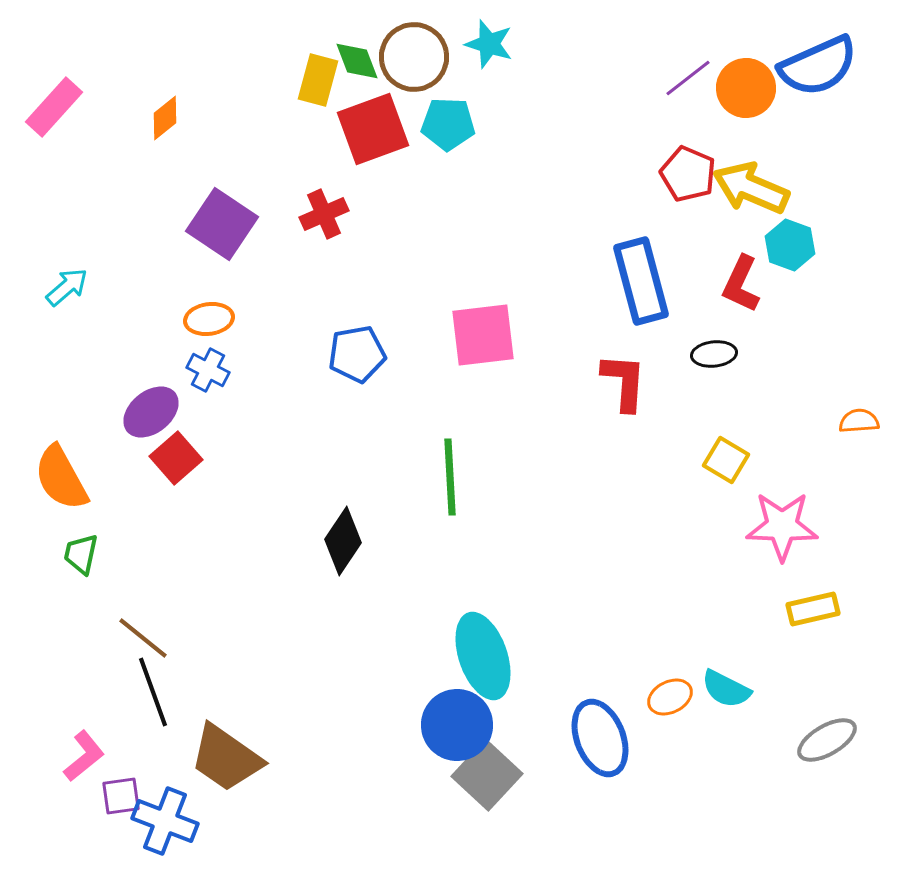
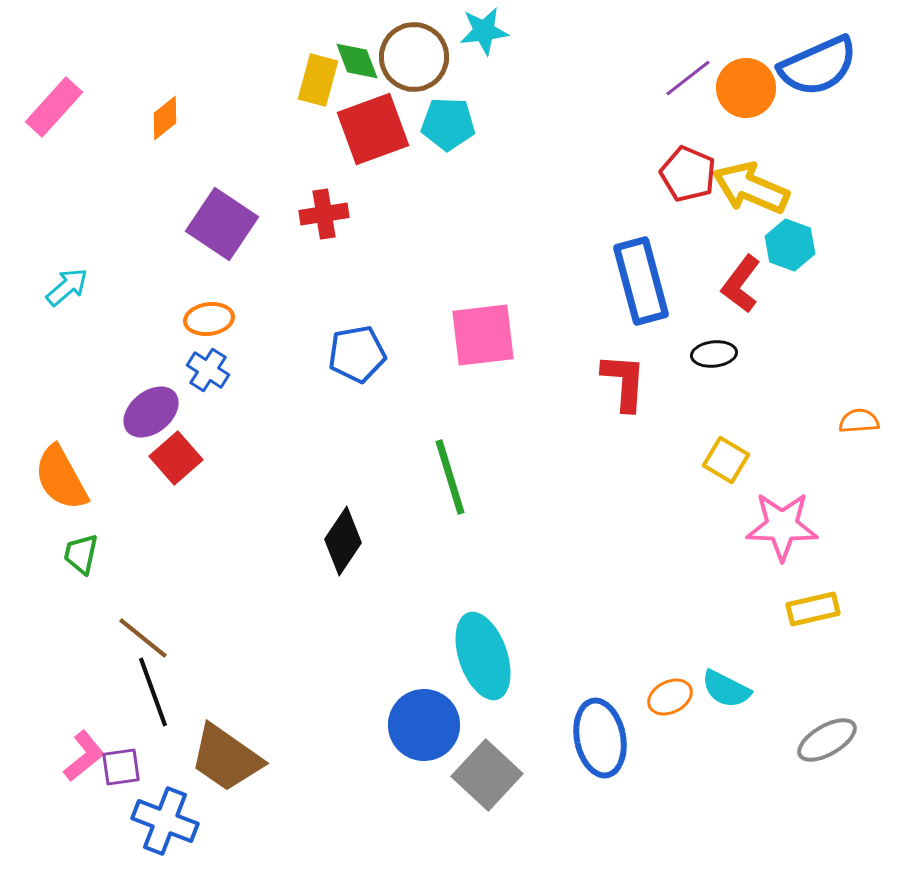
cyan star at (489, 44): moved 5 px left, 13 px up; rotated 24 degrees counterclockwise
red cross at (324, 214): rotated 15 degrees clockwise
red L-shape at (741, 284): rotated 12 degrees clockwise
blue cross at (208, 370): rotated 6 degrees clockwise
green line at (450, 477): rotated 14 degrees counterclockwise
blue circle at (457, 725): moved 33 px left
blue ellipse at (600, 738): rotated 10 degrees clockwise
purple square at (121, 796): moved 29 px up
